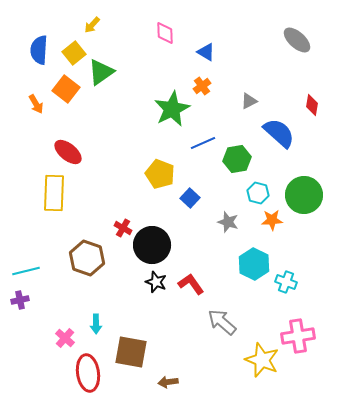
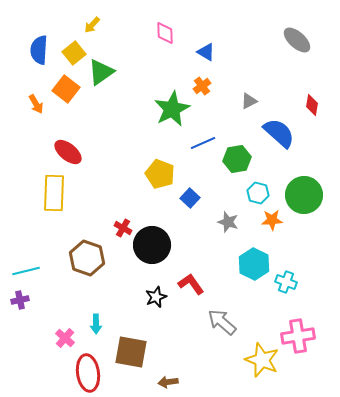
black star at (156, 282): moved 15 px down; rotated 30 degrees clockwise
